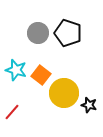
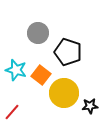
black pentagon: moved 19 px down
black star: moved 1 px right, 1 px down; rotated 21 degrees counterclockwise
